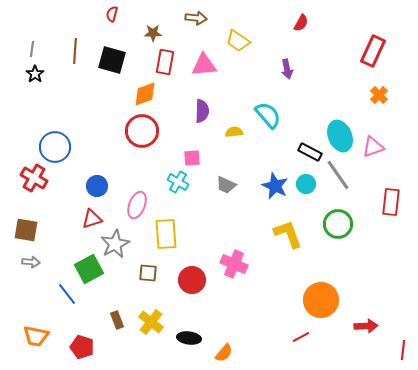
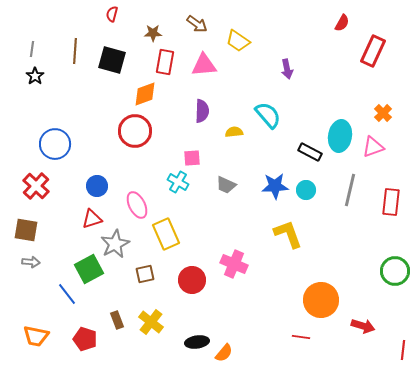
brown arrow at (196, 18): moved 1 px right, 6 px down; rotated 30 degrees clockwise
red semicircle at (301, 23): moved 41 px right
black star at (35, 74): moved 2 px down
orange cross at (379, 95): moved 4 px right, 18 px down
red circle at (142, 131): moved 7 px left
cyan ellipse at (340, 136): rotated 32 degrees clockwise
blue circle at (55, 147): moved 3 px up
gray line at (338, 175): moved 12 px right, 15 px down; rotated 48 degrees clockwise
red cross at (34, 178): moved 2 px right, 8 px down; rotated 12 degrees clockwise
cyan circle at (306, 184): moved 6 px down
blue star at (275, 186): rotated 28 degrees counterclockwise
pink ellipse at (137, 205): rotated 48 degrees counterclockwise
green circle at (338, 224): moved 57 px right, 47 px down
yellow rectangle at (166, 234): rotated 20 degrees counterclockwise
brown square at (148, 273): moved 3 px left, 1 px down; rotated 18 degrees counterclockwise
red arrow at (366, 326): moved 3 px left; rotated 20 degrees clockwise
red line at (301, 337): rotated 36 degrees clockwise
black ellipse at (189, 338): moved 8 px right, 4 px down; rotated 15 degrees counterclockwise
red pentagon at (82, 347): moved 3 px right, 8 px up
